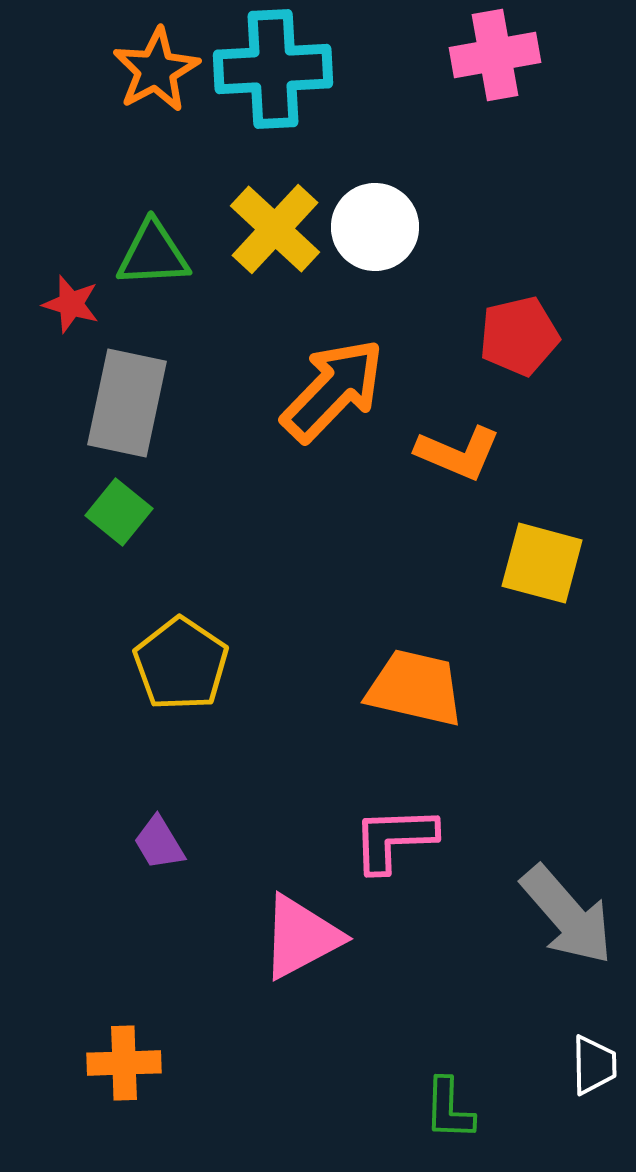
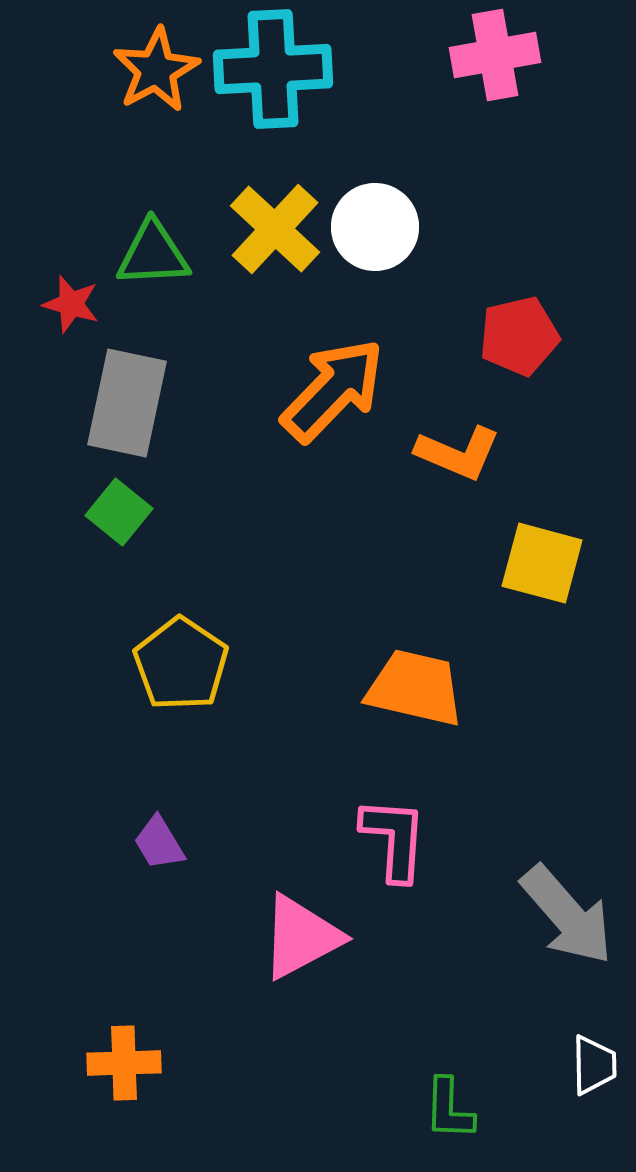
pink L-shape: rotated 96 degrees clockwise
